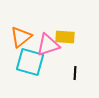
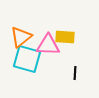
pink triangle: rotated 20 degrees clockwise
cyan square: moved 3 px left, 3 px up
